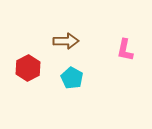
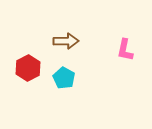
cyan pentagon: moved 8 px left
